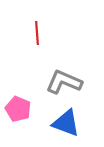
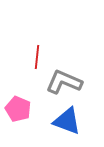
red line: moved 24 px down; rotated 10 degrees clockwise
blue triangle: moved 1 px right, 2 px up
